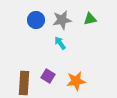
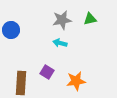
blue circle: moved 25 px left, 10 px down
cyan arrow: rotated 40 degrees counterclockwise
purple square: moved 1 px left, 4 px up
brown rectangle: moved 3 px left
